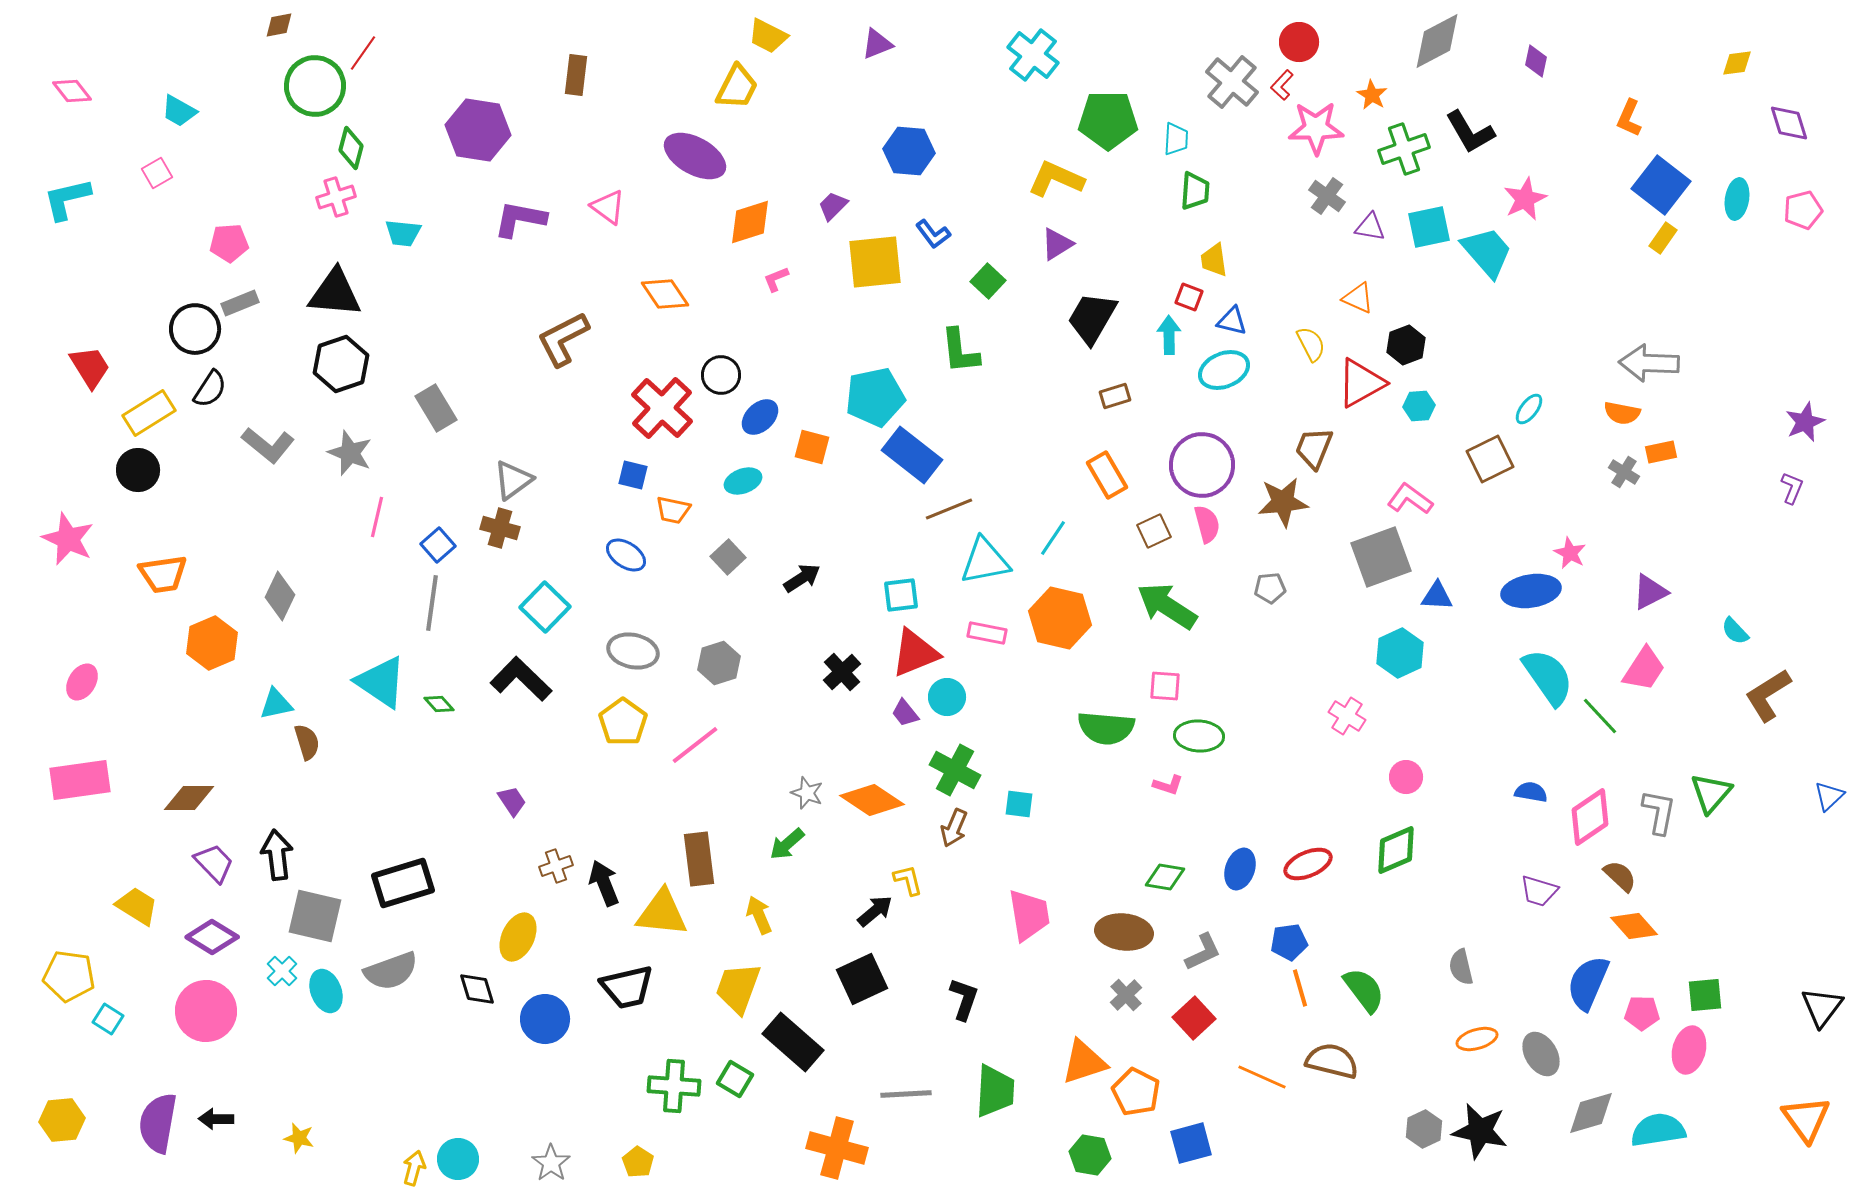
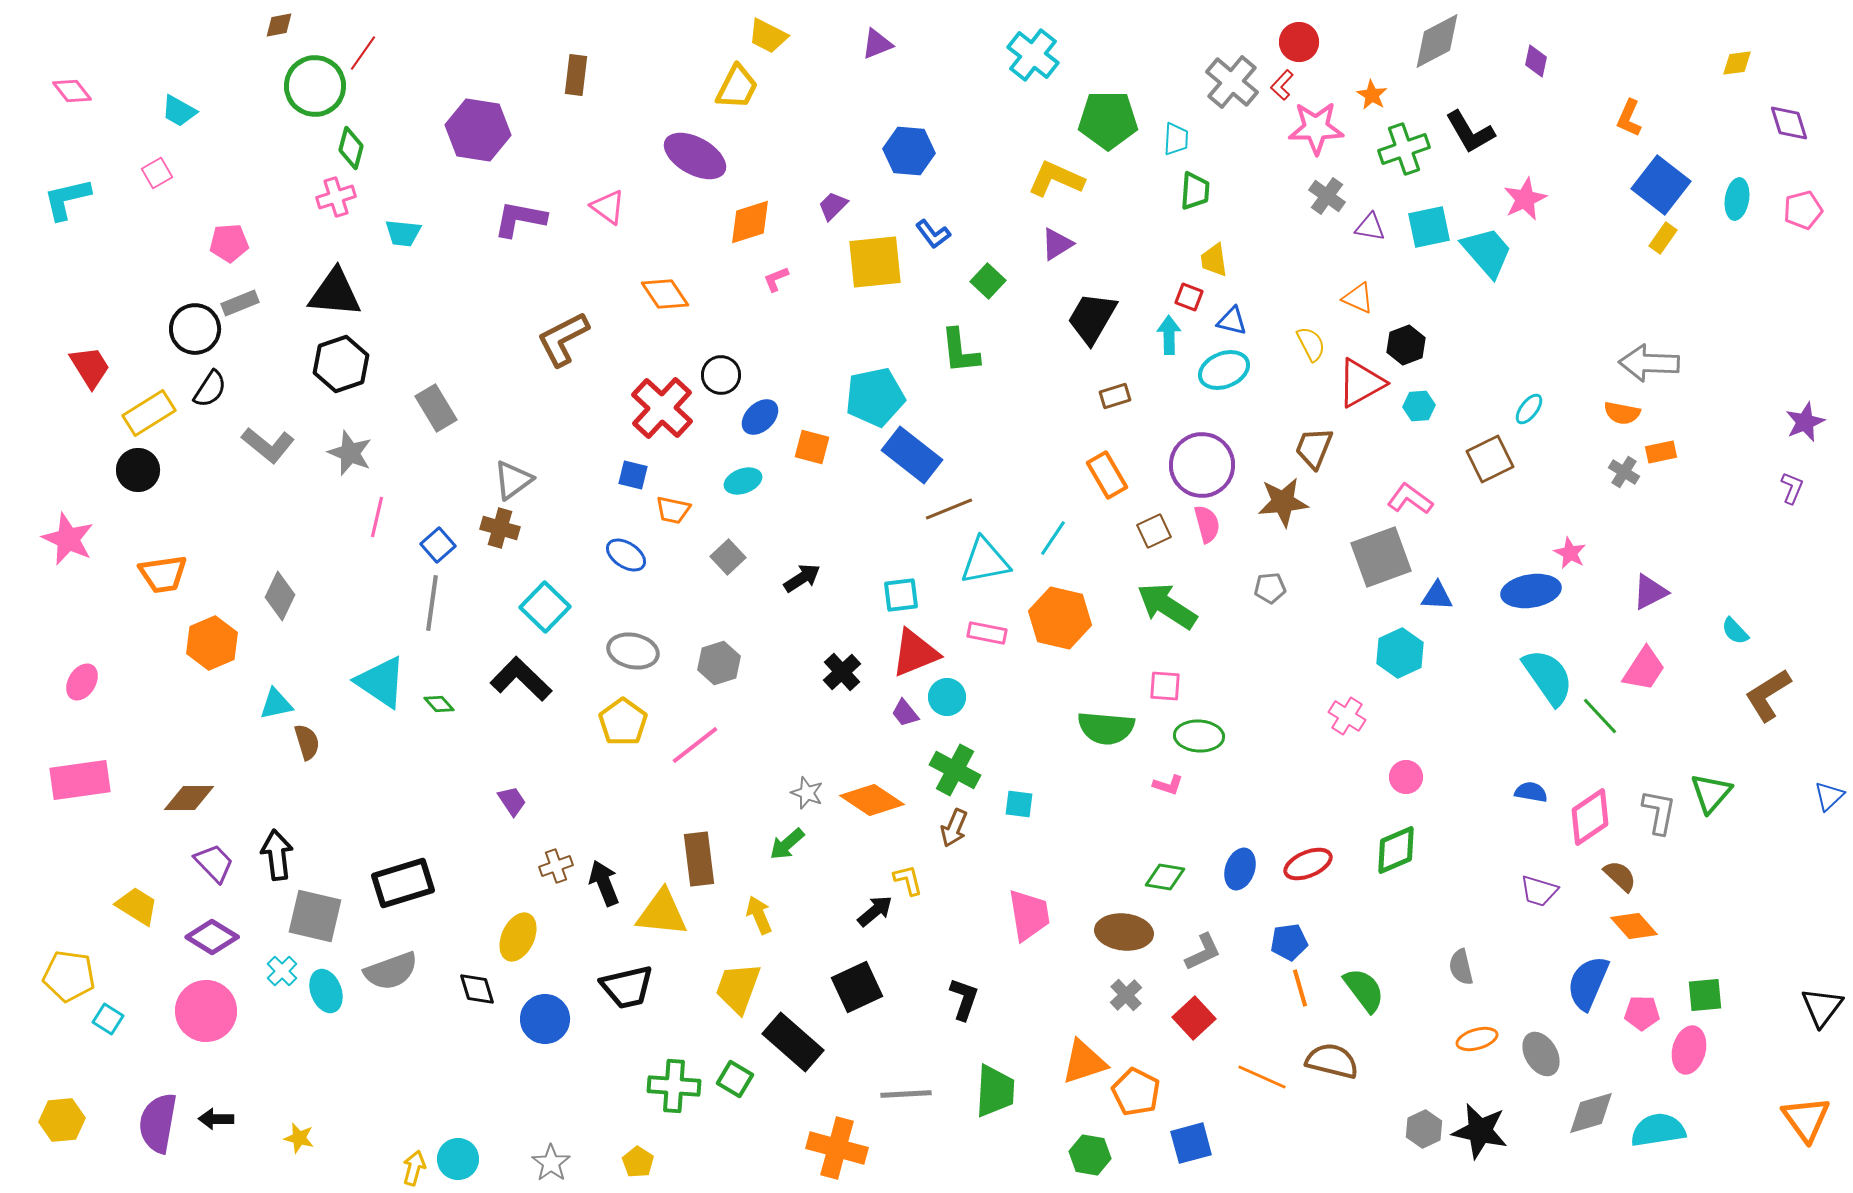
black square at (862, 979): moved 5 px left, 8 px down
